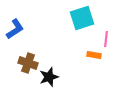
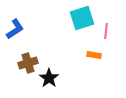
pink line: moved 8 px up
brown cross: rotated 36 degrees counterclockwise
black star: moved 1 px down; rotated 18 degrees counterclockwise
